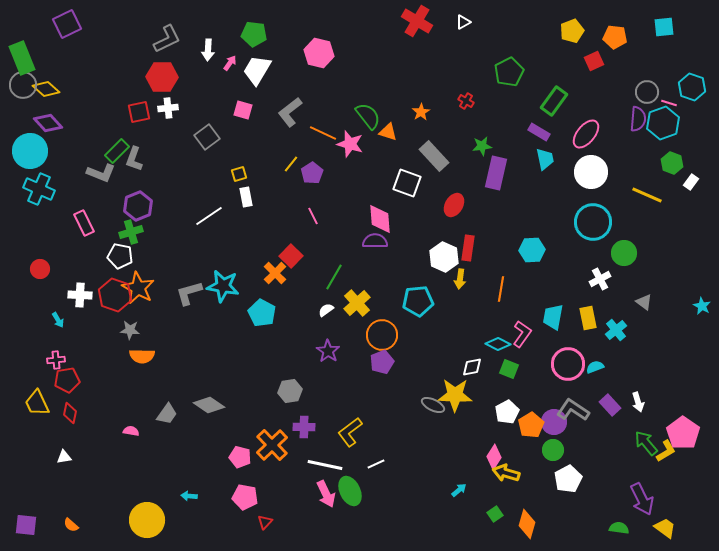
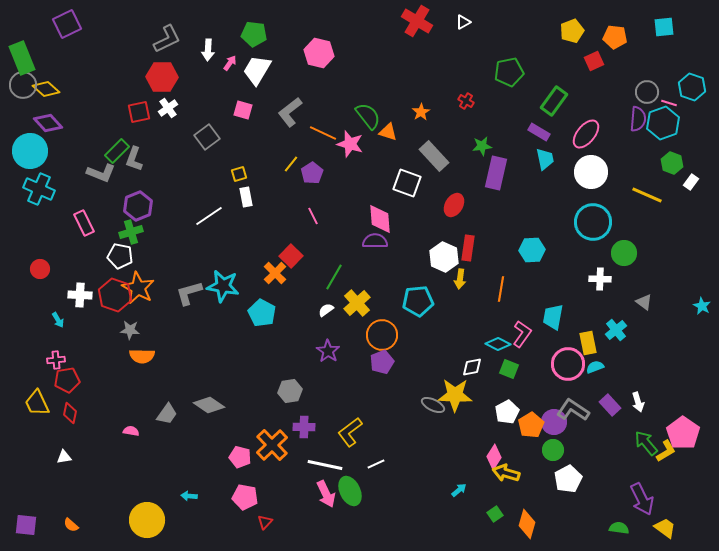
green pentagon at (509, 72): rotated 16 degrees clockwise
white cross at (168, 108): rotated 30 degrees counterclockwise
white cross at (600, 279): rotated 30 degrees clockwise
yellow rectangle at (588, 318): moved 25 px down
